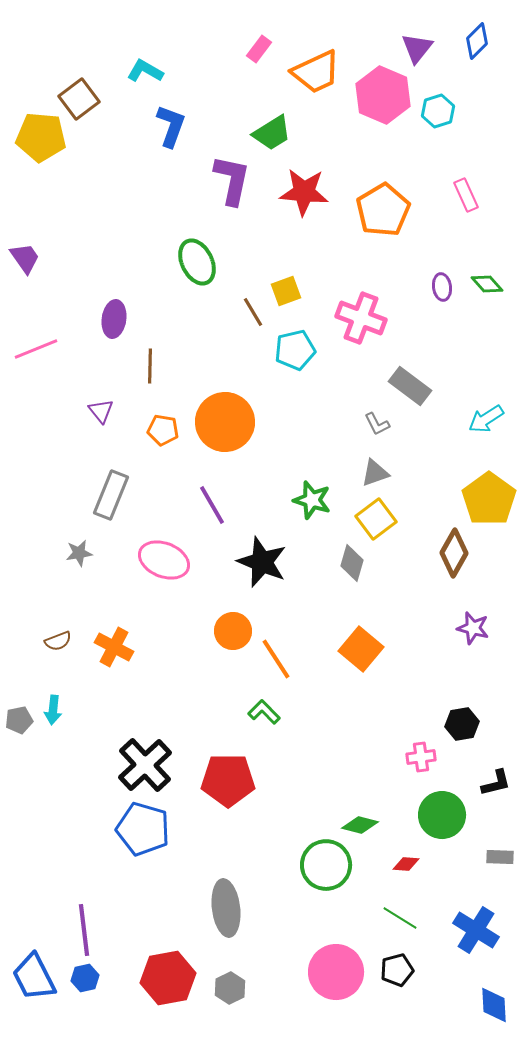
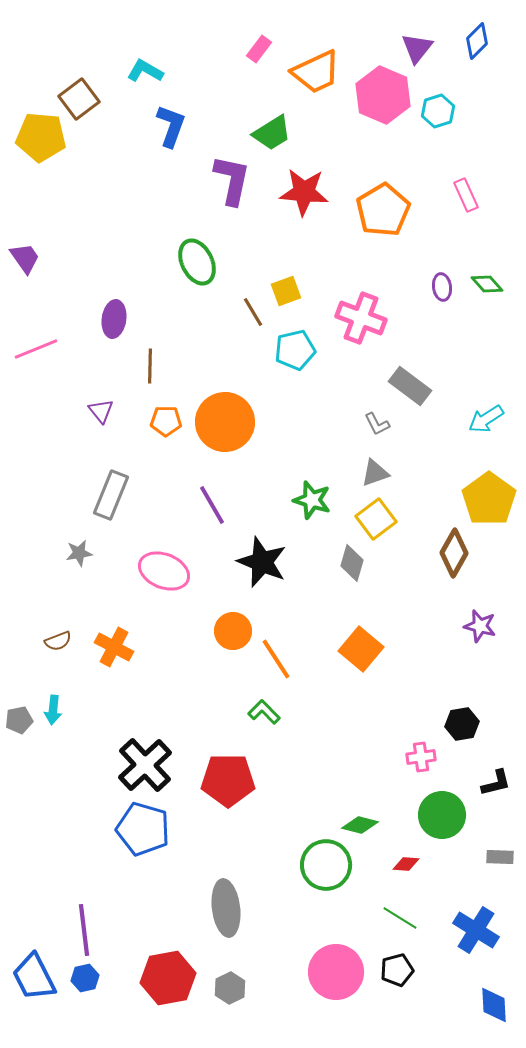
orange pentagon at (163, 430): moved 3 px right, 9 px up; rotated 8 degrees counterclockwise
pink ellipse at (164, 560): moved 11 px down
purple star at (473, 628): moved 7 px right, 2 px up
